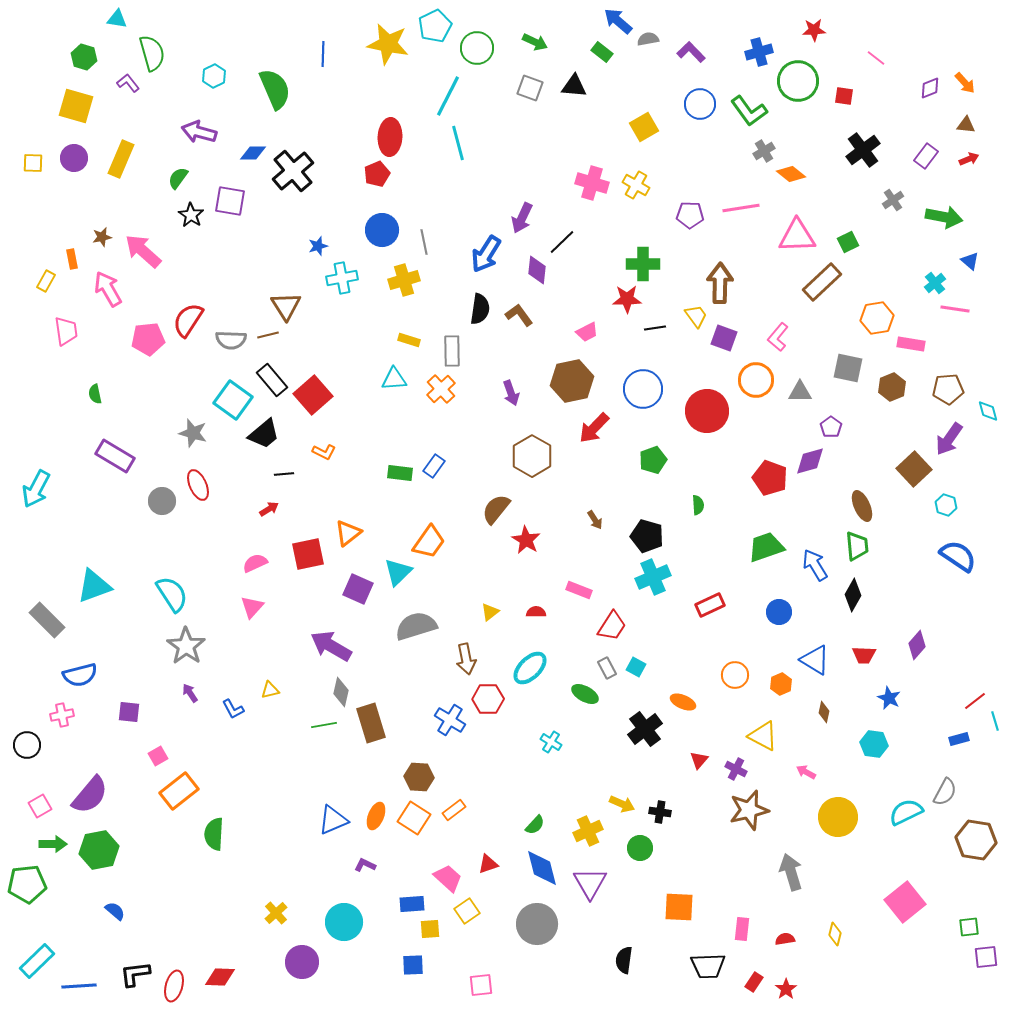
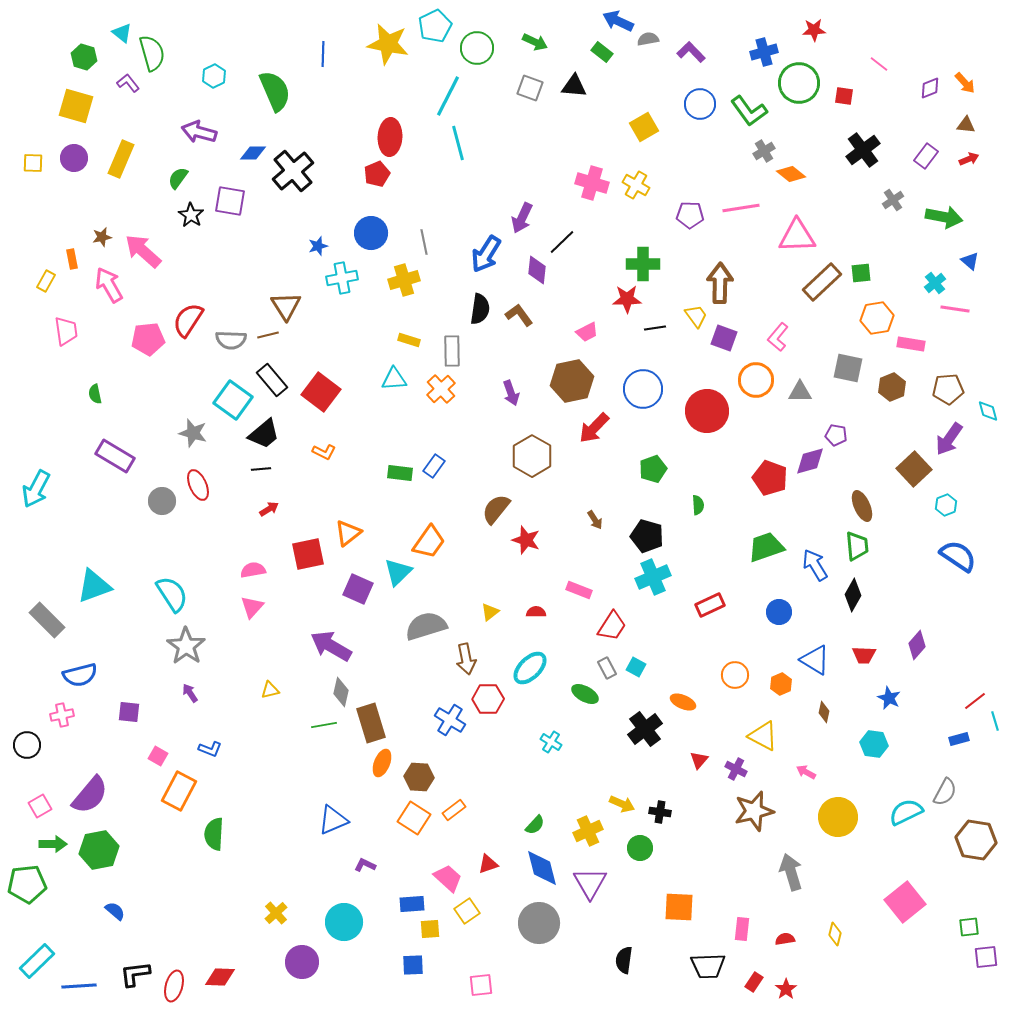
cyan triangle at (117, 19): moved 5 px right, 14 px down; rotated 30 degrees clockwise
blue arrow at (618, 21): rotated 16 degrees counterclockwise
blue cross at (759, 52): moved 5 px right
pink line at (876, 58): moved 3 px right, 6 px down
green circle at (798, 81): moved 1 px right, 2 px down
green semicircle at (275, 89): moved 2 px down
blue circle at (382, 230): moved 11 px left, 3 px down
green square at (848, 242): moved 13 px right, 31 px down; rotated 20 degrees clockwise
pink arrow at (108, 289): moved 1 px right, 4 px up
red square at (313, 395): moved 8 px right, 3 px up; rotated 12 degrees counterclockwise
purple pentagon at (831, 427): moved 5 px right, 8 px down; rotated 25 degrees counterclockwise
green pentagon at (653, 460): moved 9 px down
black line at (284, 474): moved 23 px left, 5 px up
cyan hexagon at (946, 505): rotated 20 degrees clockwise
red star at (526, 540): rotated 12 degrees counterclockwise
pink semicircle at (255, 563): moved 2 px left, 7 px down; rotated 15 degrees clockwise
gray semicircle at (416, 626): moved 10 px right
blue L-shape at (233, 709): moved 23 px left, 40 px down; rotated 40 degrees counterclockwise
pink square at (158, 756): rotated 30 degrees counterclockwise
orange rectangle at (179, 791): rotated 24 degrees counterclockwise
brown star at (749, 810): moved 5 px right, 1 px down
orange ellipse at (376, 816): moved 6 px right, 53 px up
gray circle at (537, 924): moved 2 px right, 1 px up
